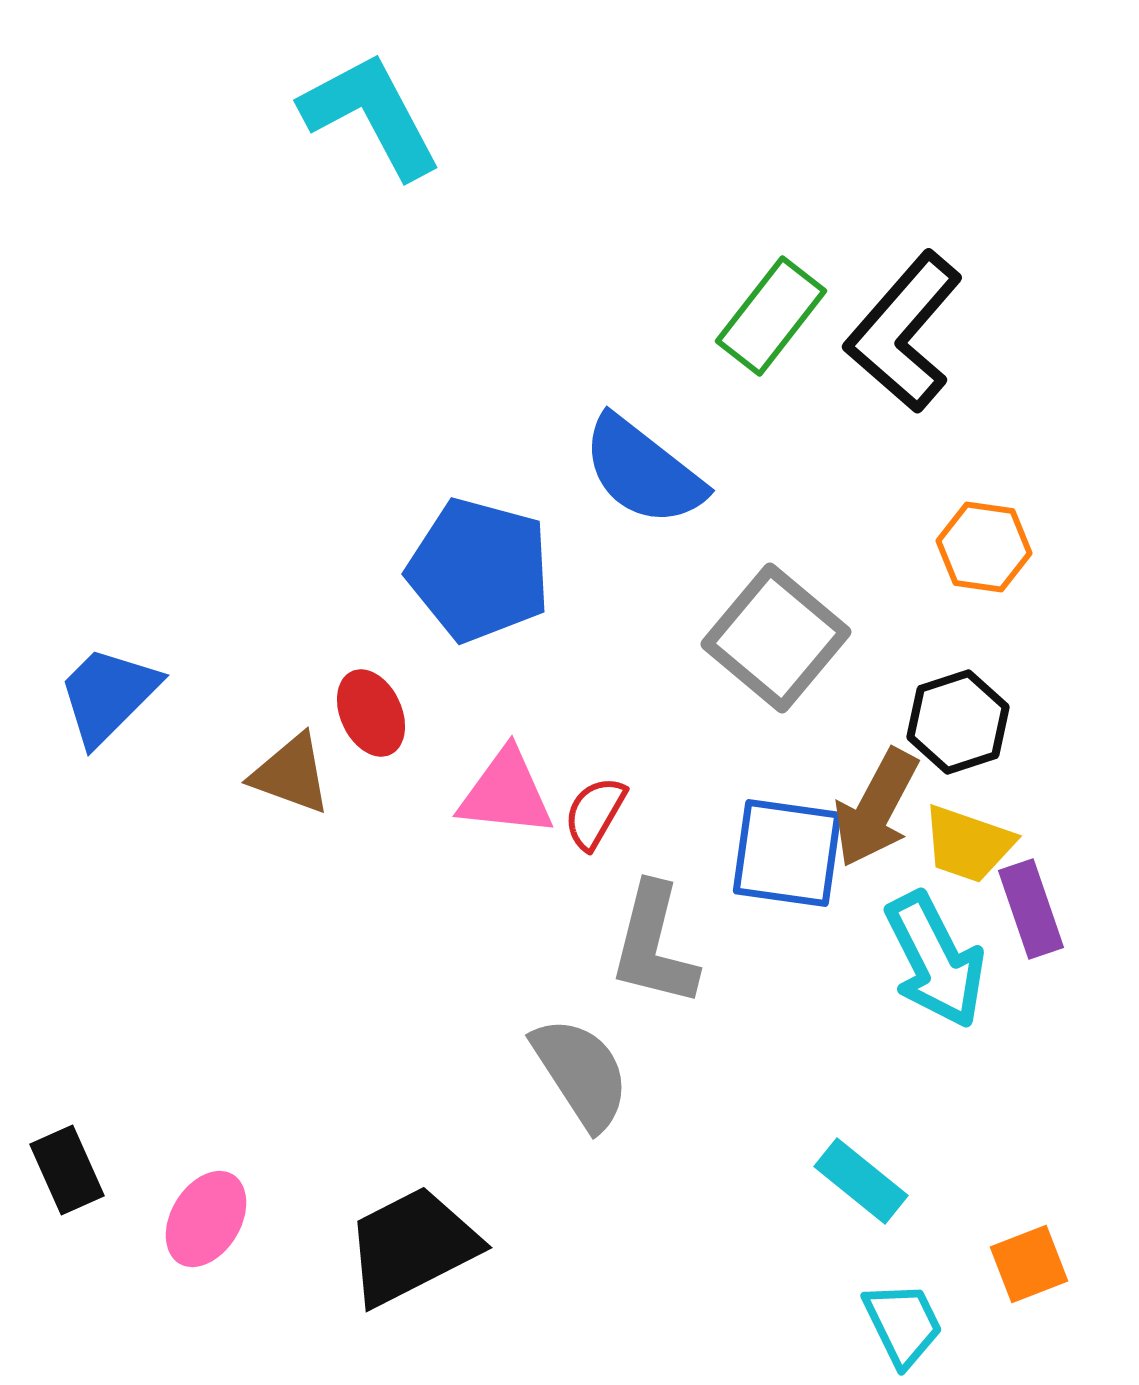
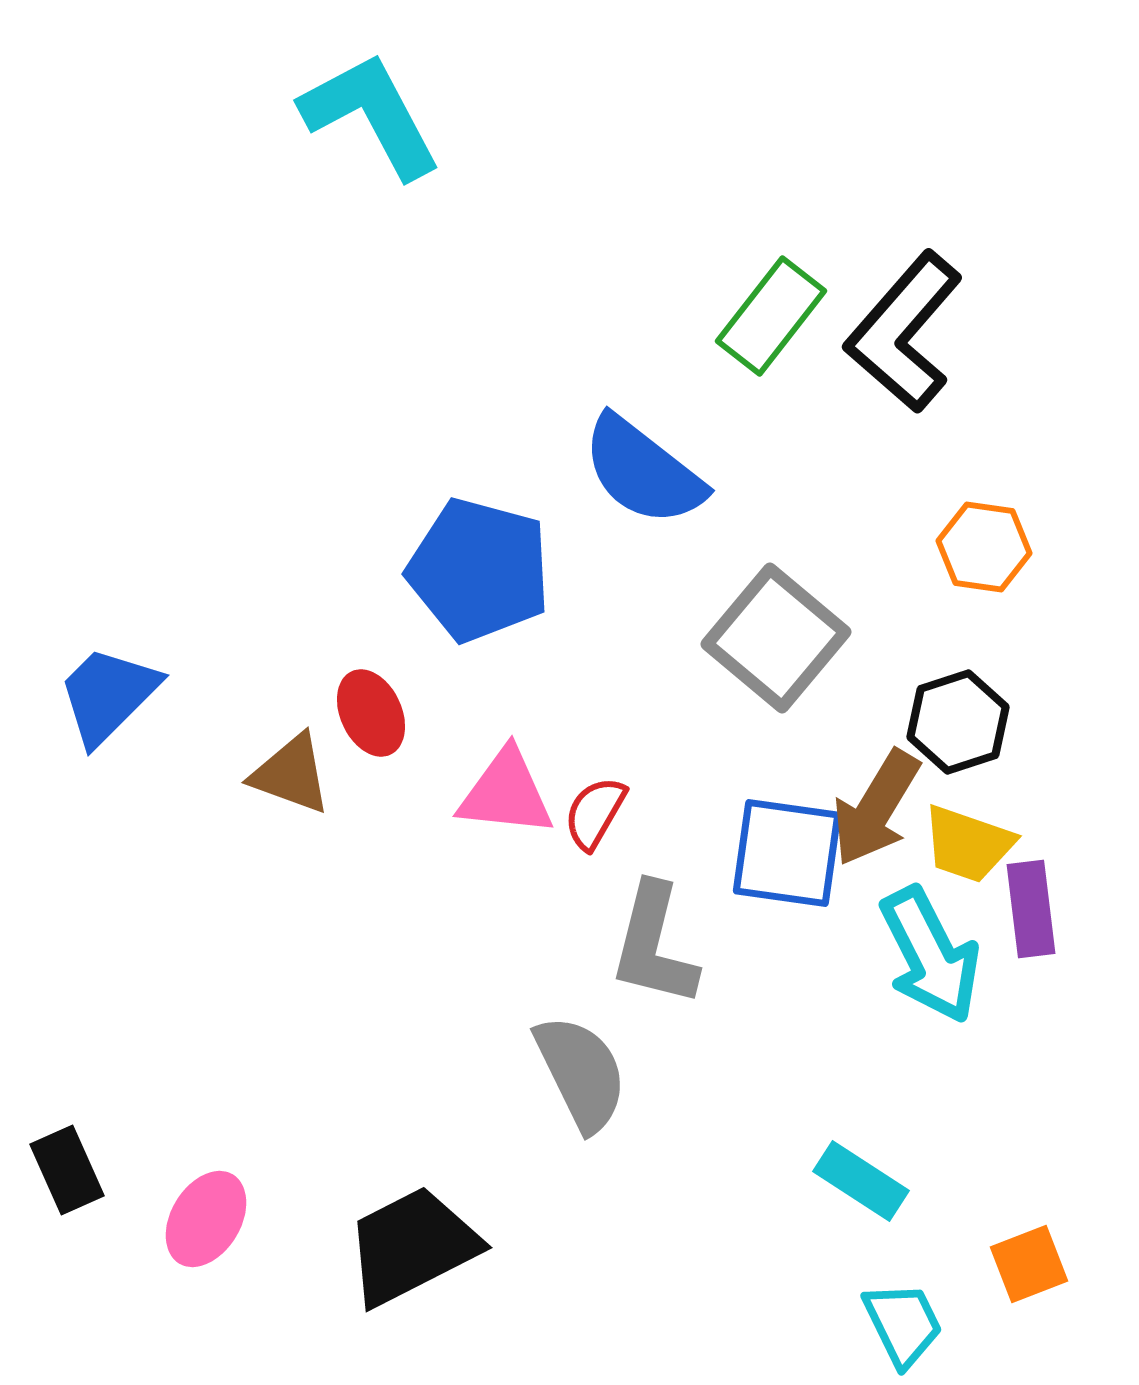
brown arrow: rotated 3 degrees clockwise
purple rectangle: rotated 12 degrees clockwise
cyan arrow: moved 5 px left, 5 px up
gray semicircle: rotated 7 degrees clockwise
cyan rectangle: rotated 6 degrees counterclockwise
